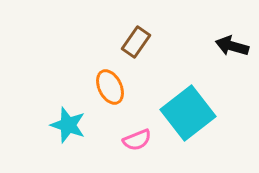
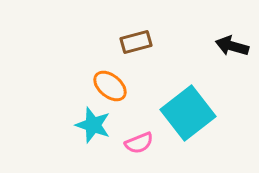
brown rectangle: rotated 40 degrees clockwise
orange ellipse: moved 1 px up; rotated 24 degrees counterclockwise
cyan star: moved 25 px right
pink semicircle: moved 2 px right, 3 px down
